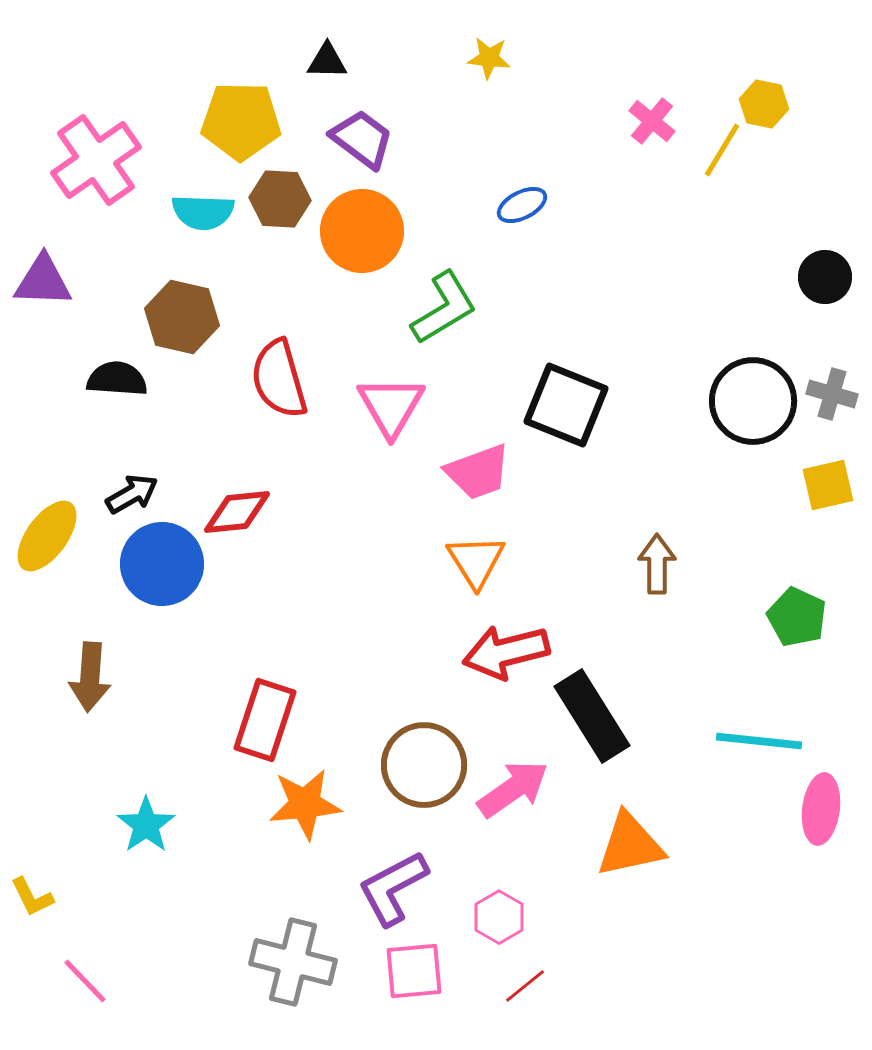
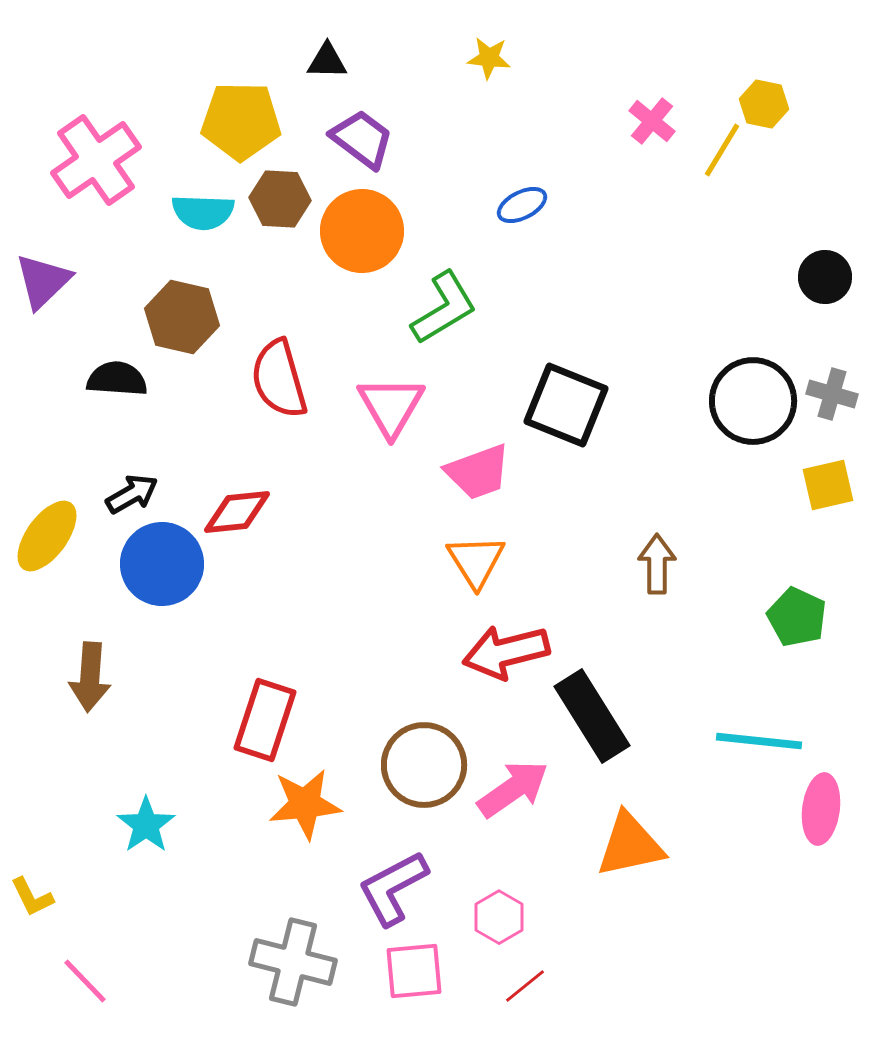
purple triangle at (43, 281): rotated 46 degrees counterclockwise
